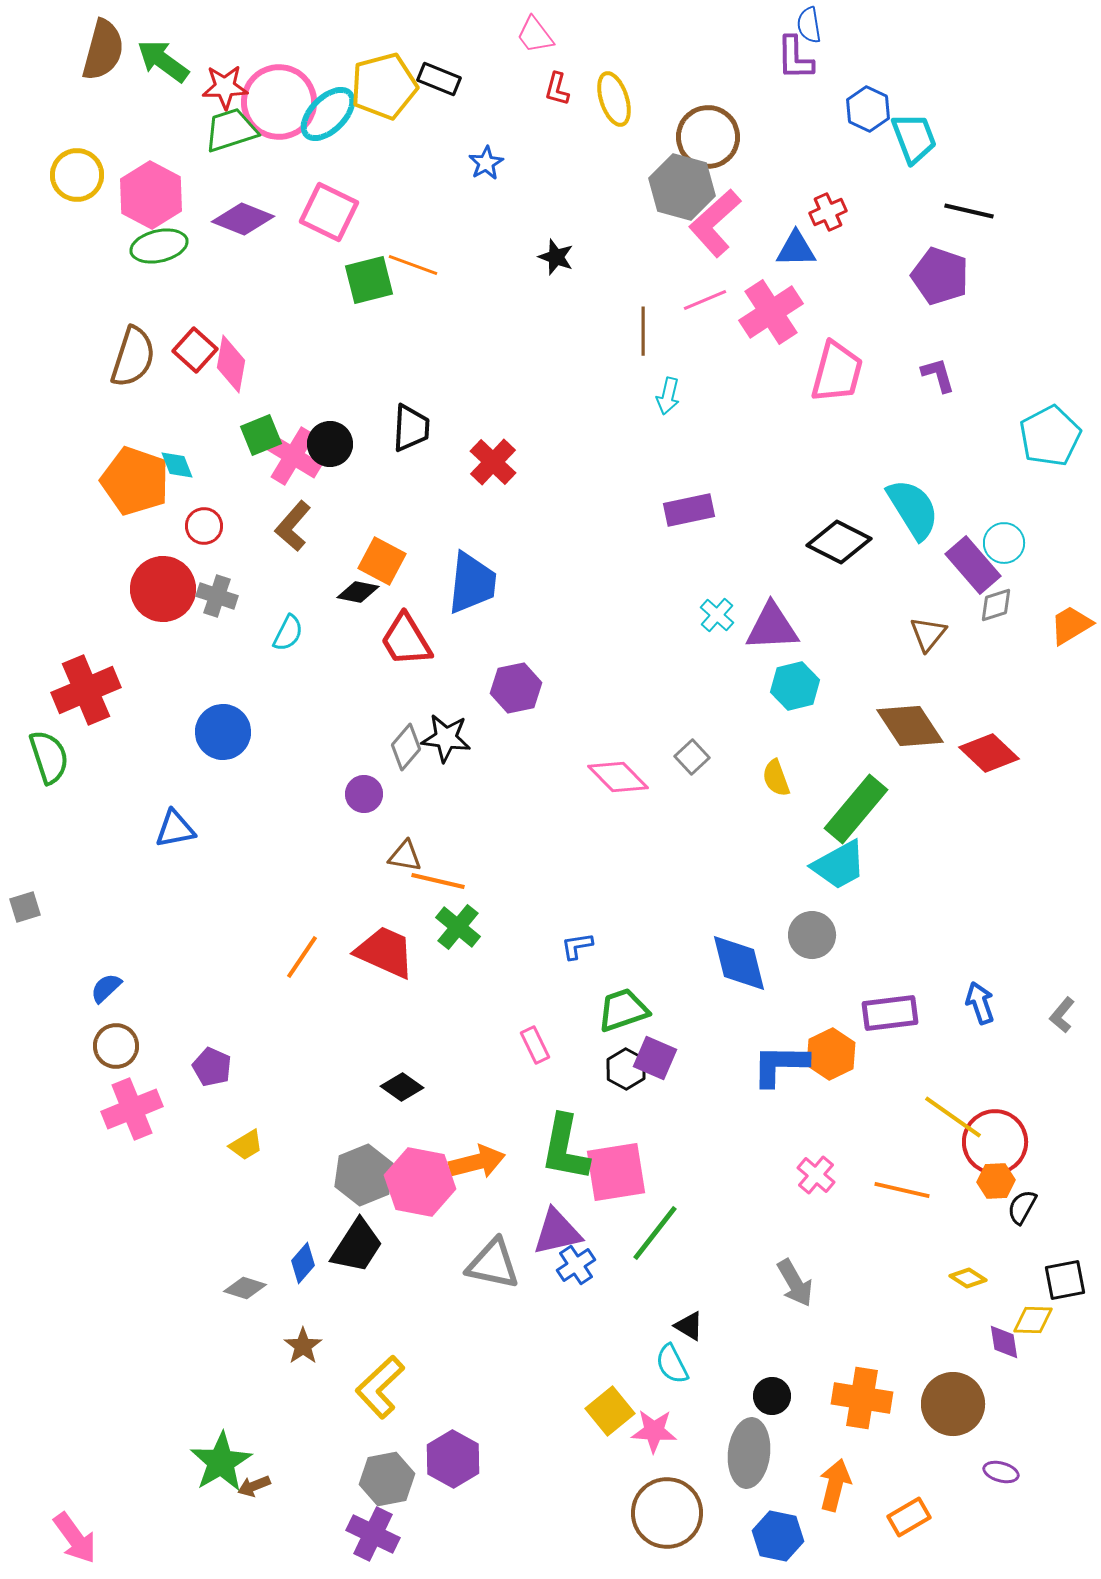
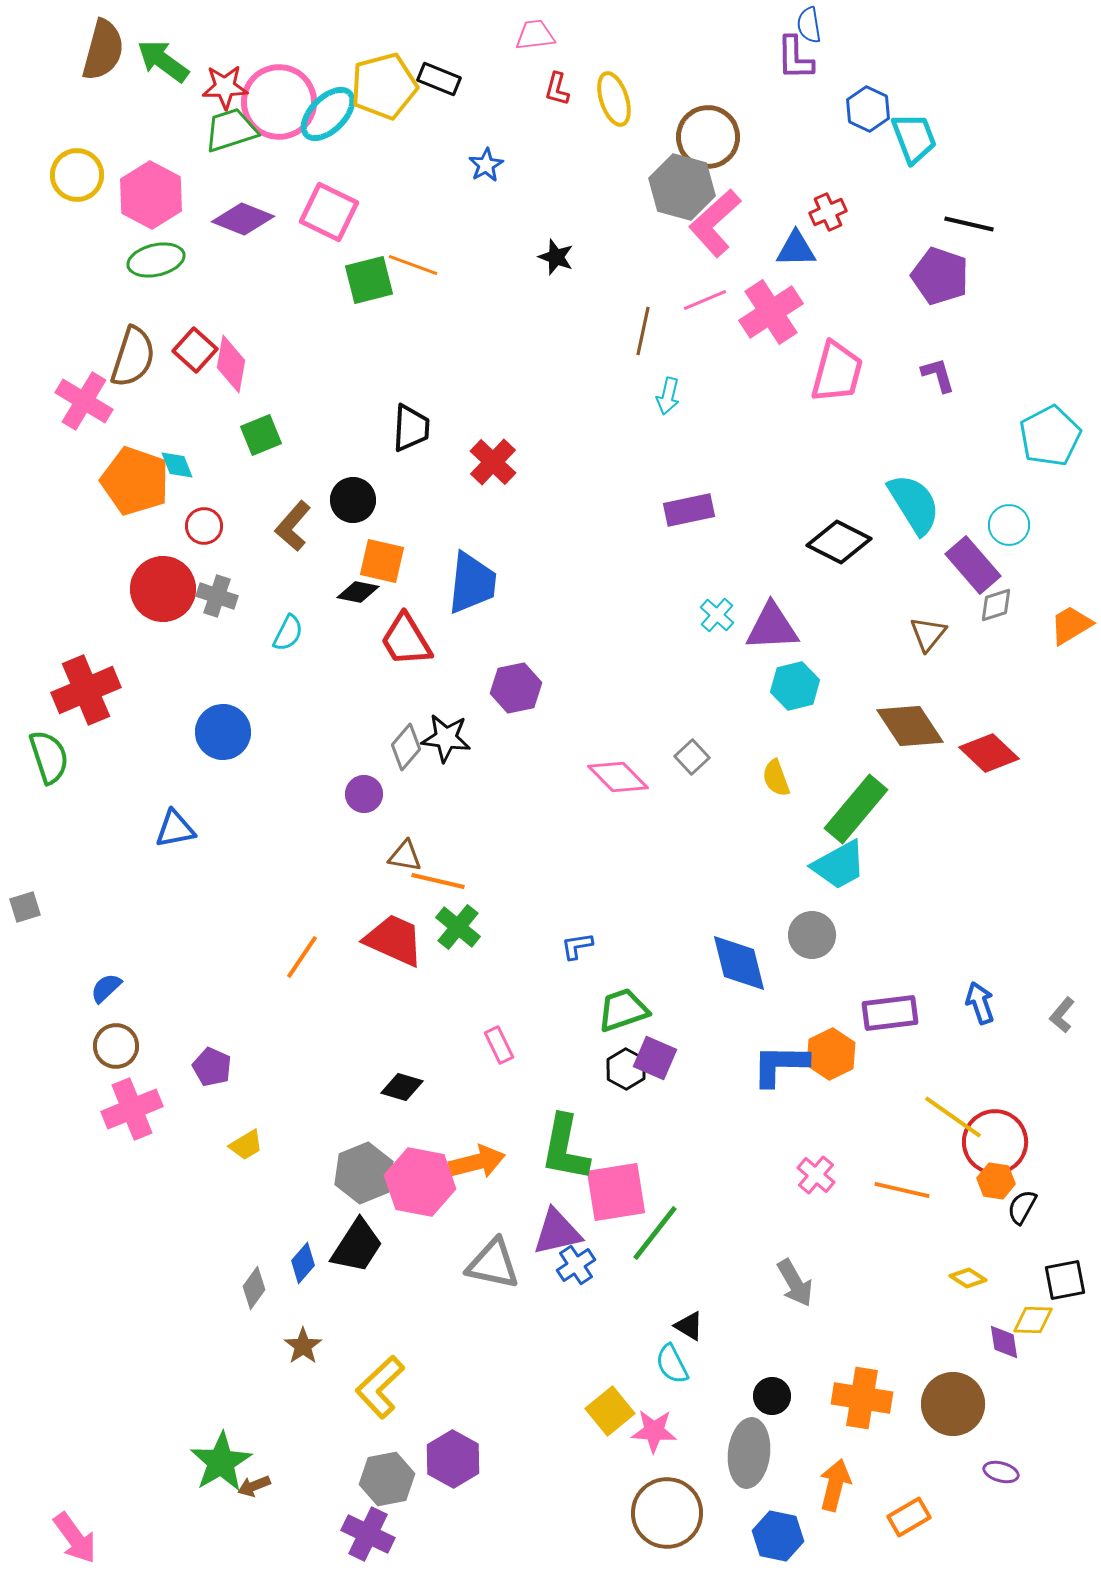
pink trapezoid at (535, 35): rotated 120 degrees clockwise
blue star at (486, 163): moved 2 px down
black line at (969, 211): moved 13 px down
green ellipse at (159, 246): moved 3 px left, 14 px down
brown line at (643, 331): rotated 12 degrees clockwise
black circle at (330, 444): moved 23 px right, 56 px down
pink cross at (293, 456): moved 209 px left, 55 px up
cyan semicircle at (913, 509): moved 1 px right, 5 px up
cyan circle at (1004, 543): moved 5 px right, 18 px up
orange square at (382, 561): rotated 15 degrees counterclockwise
red trapezoid at (385, 952): moved 9 px right, 12 px up
pink rectangle at (535, 1045): moved 36 px left
black diamond at (402, 1087): rotated 18 degrees counterclockwise
pink square at (616, 1172): moved 20 px down
gray hexagon at (364, 1175): moved 2 px up
orange hexagon at (996, 1181): rotated 12 degrees clockwise
gray diamond at (245, 1288): moved 9 px right; rotated 72 degrees counterclockwise
purple cross at (373, 1534): moved 5 px left
